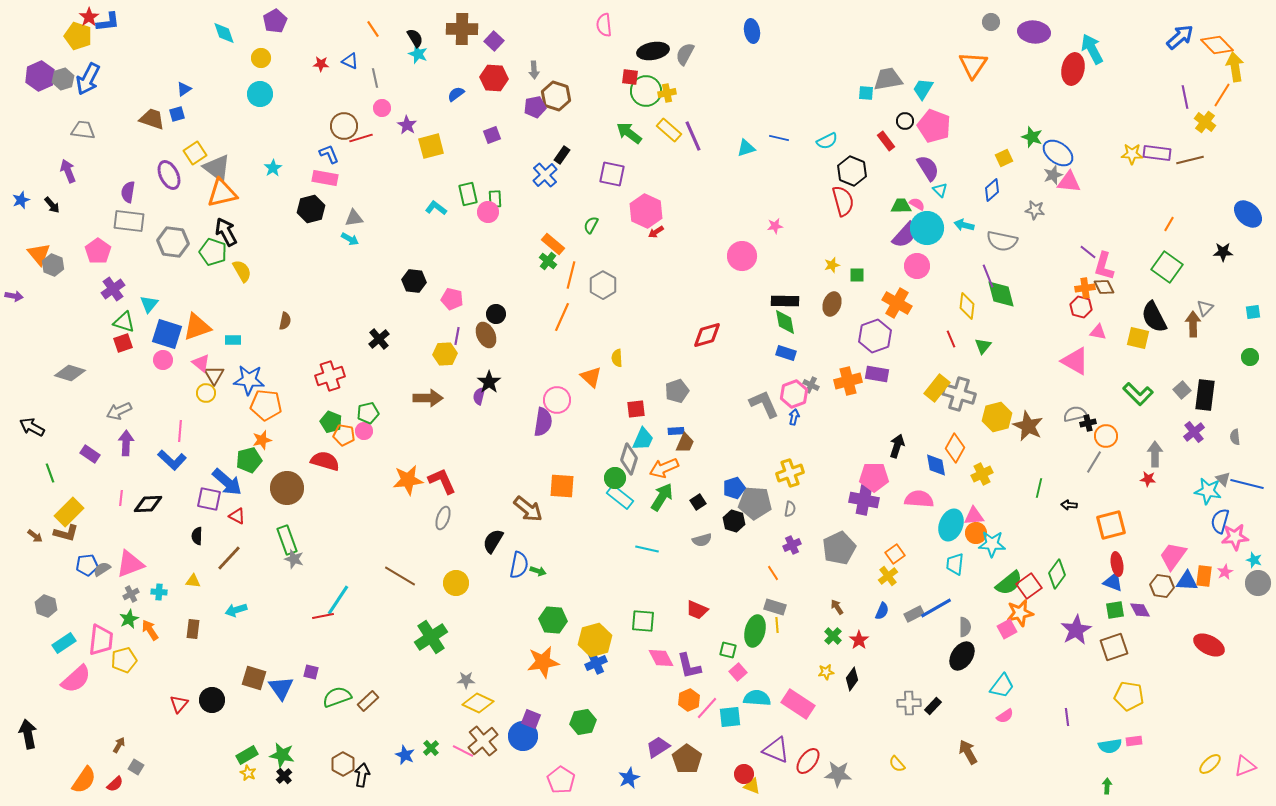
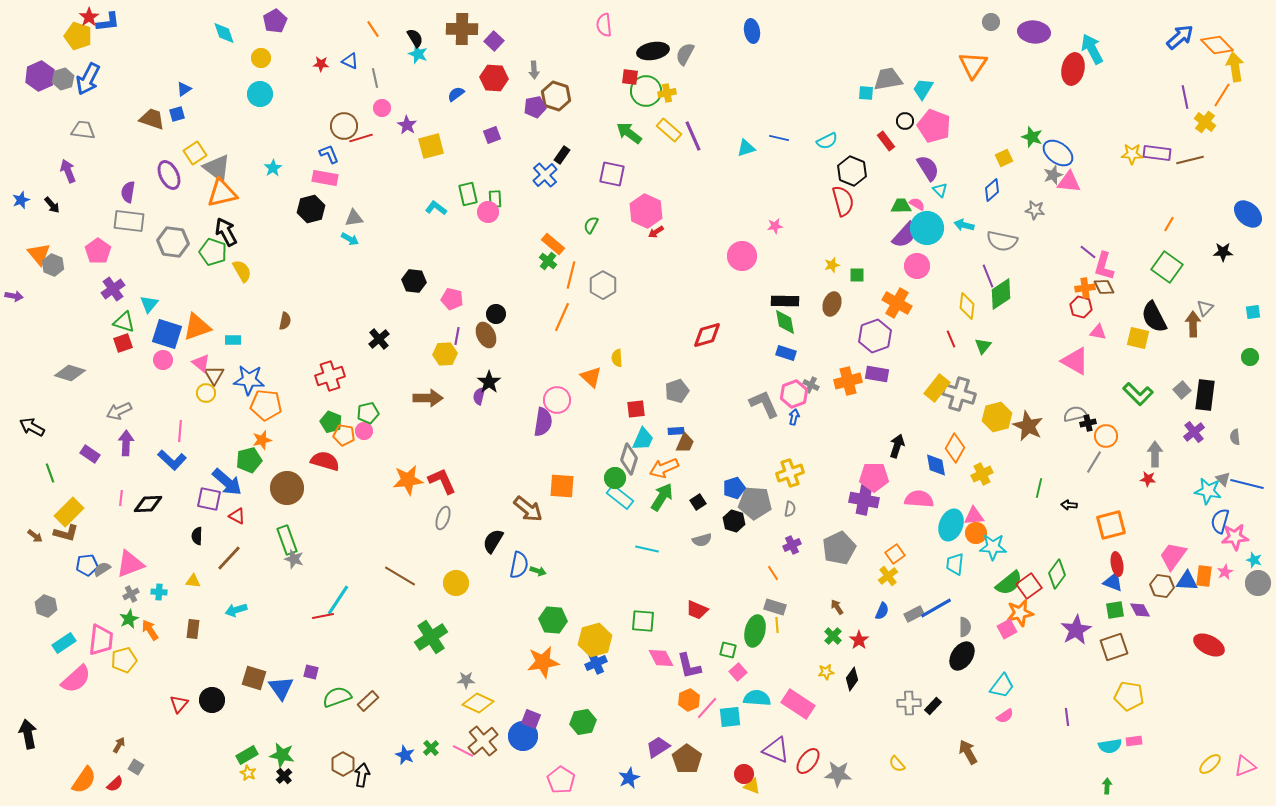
green diamond at (1001, 294): rotated 72 degrees clockwise
cyan star at (992, 544): moved 1 px right, 3 px down
